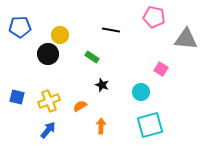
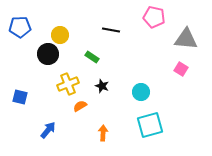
pink square: moved 20 px right
black star: moved 1 px down
blue square: moved 3 px right
yellow cross: moved 19 px right, 17 px up
orange arrow: moved 2 px right, 7 px down
